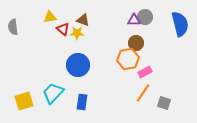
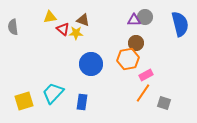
yellow star: moved 1 px left
blue circle: moved 13 px right, 1 px up
pink rectangle: moved 1 px right, 3 px down
